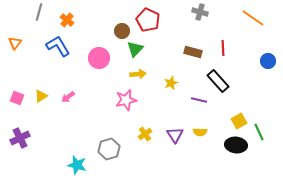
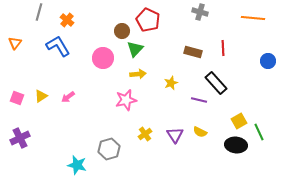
orange line: rotated 30 degrees counterclockwise
pink circle: moved 4 px right
black rectangle: moved 2 px left, 2 px down
yellow semicircle: rotated 24 degrees clockwise
